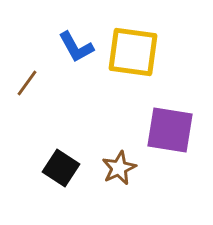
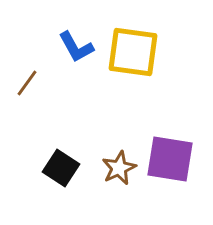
purple square: moved 29 px down
